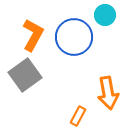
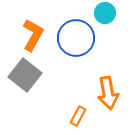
cyan circle: moved 2 px up
blue circle: moved 2 px right, 1 px down
gray square: rotated 16 degrees counterclockwise
